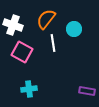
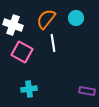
cyan circle: moved 2 px right, 11 px up
